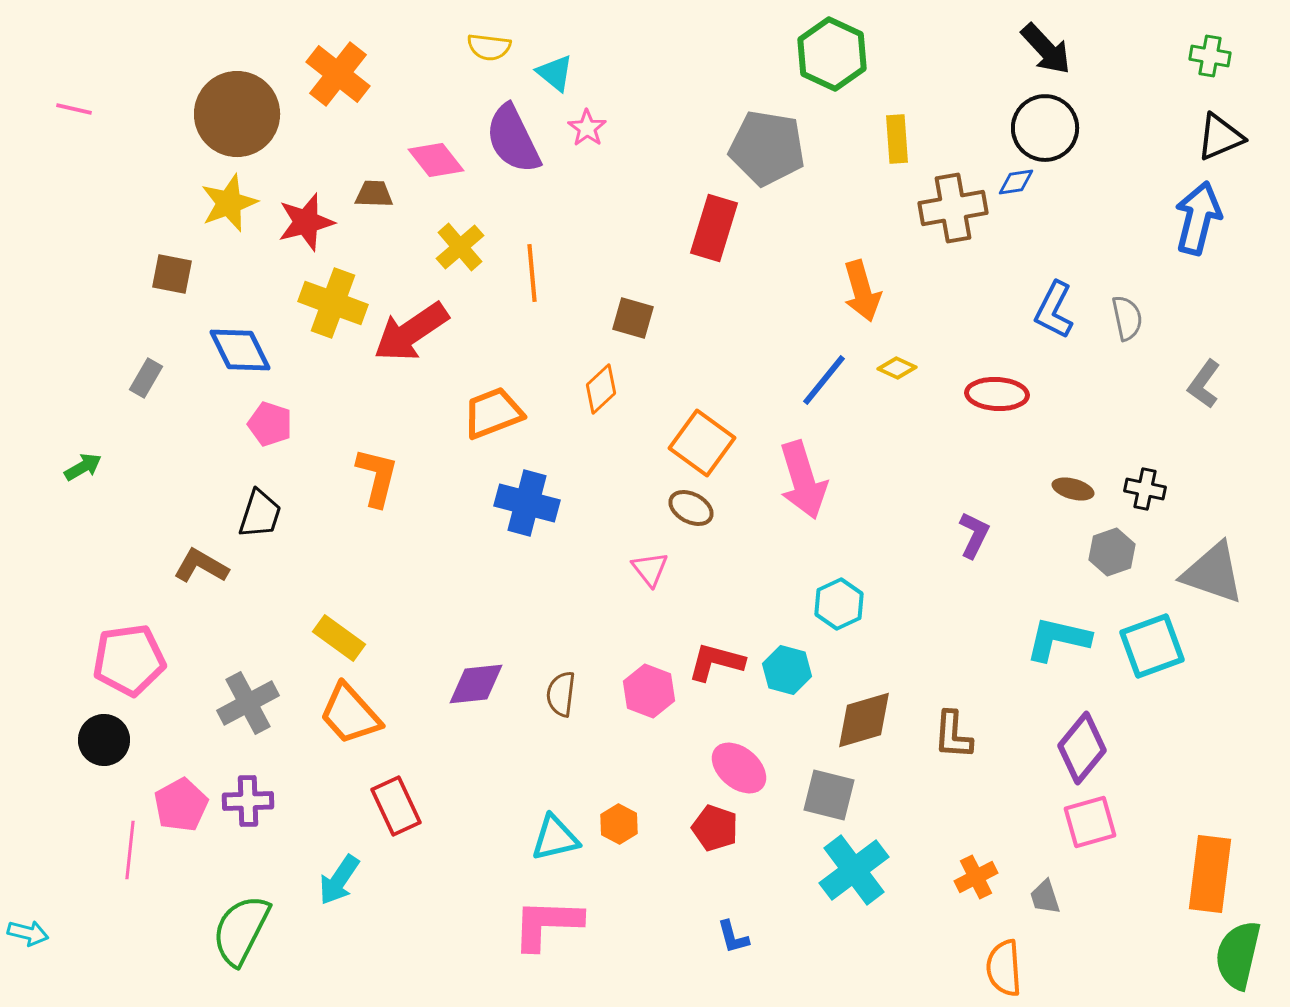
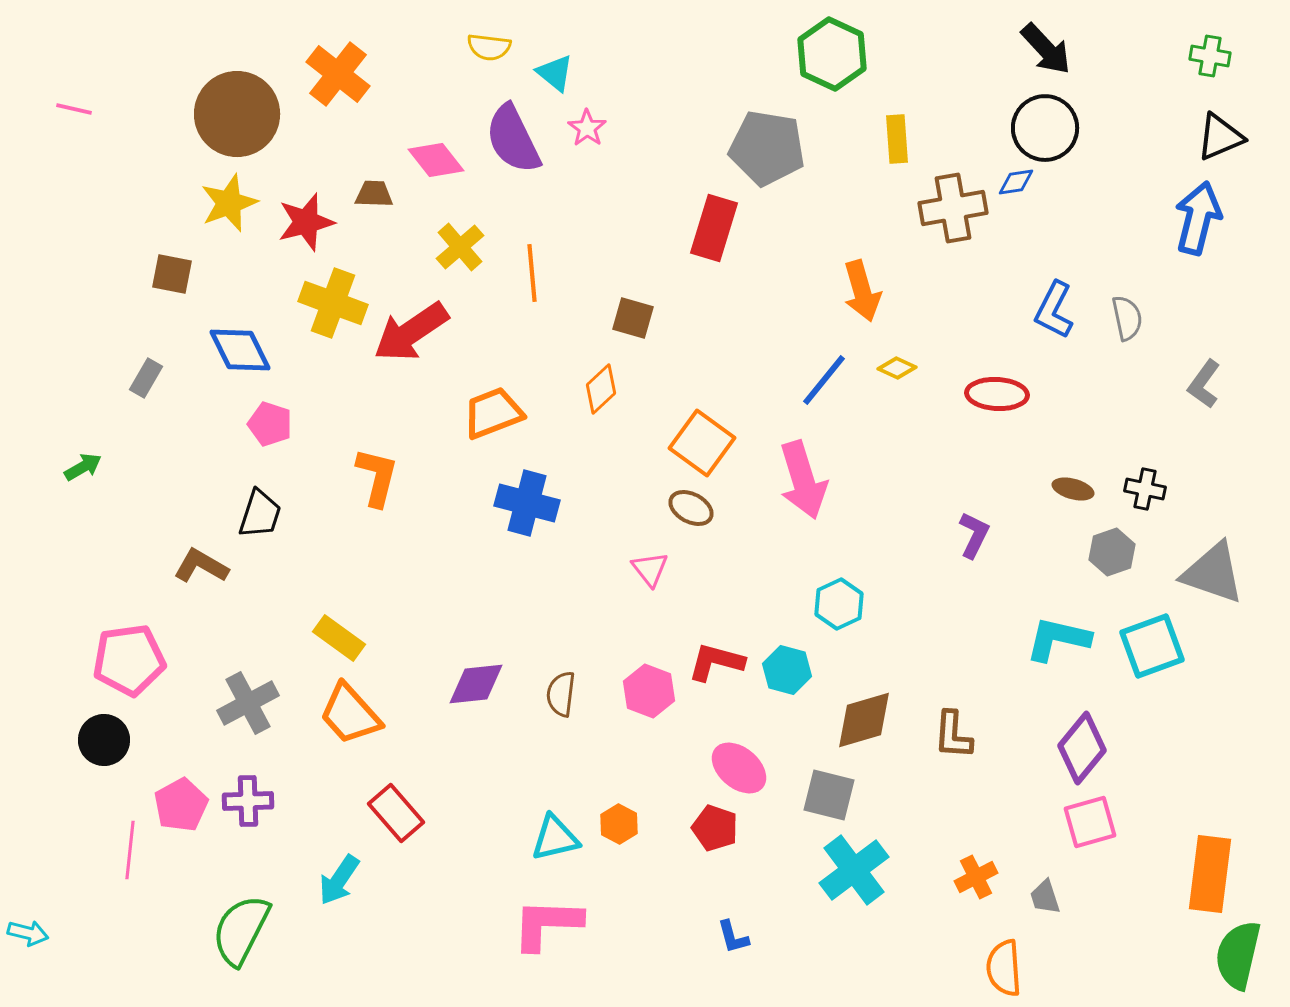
red rectangle at (396, 806): moved 7 px down; rotated 16 degrees counterclockwise
